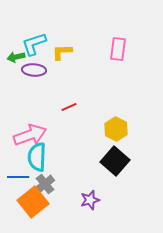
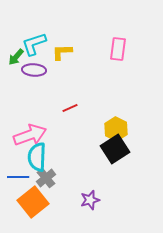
green arrow: rotated 36 degrees counterclockwise
red line: moved 1 px right, 1 px down
black square: moved 12 px up; rotated 16 degrees clockwise
gray cross: moved 1 px right, 6 px up
